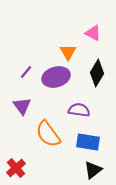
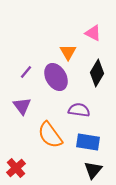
purple ellipse: rotated 76 degrees clockwise
orange semicircle: moved 2 px right, 1 px down
black triangle: rotated 12 degrees counterclockwise
